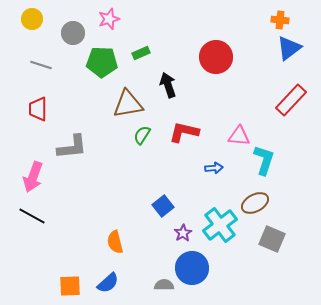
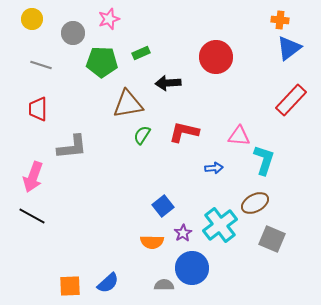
black arrow: moved 2 px up; rotated 75 degrees counterclockwise
orange semicircle: moved 37 px right; rotated 75 degrees counterclockwise
